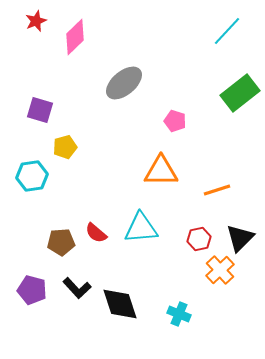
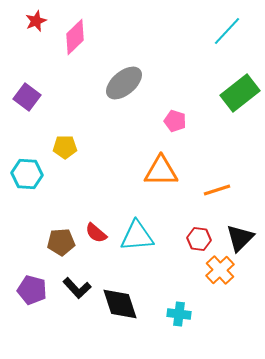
purple square: moved 13 px left, 13 px up; rotated 20 degrees clockwise
yellow pentagon: rotated 15 degrees clockwise
cyan hexagon: moved 5 px left, 2 px up; rotated 12 degrees clockwise
cyan triangle: moved 4 px left, 8 px down
red hexagon: rotated 20 degrees clockwise
cyan cross: rotated 15 degrees counterclockwise
